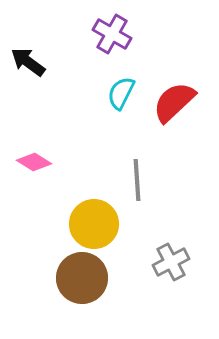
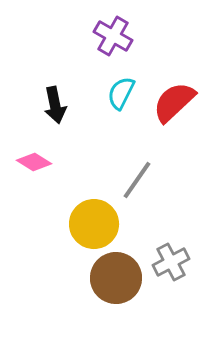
purple cross: moved 1 px right, 2 px down
black arrow: moved 27 px right, 43 px down; rotated 138 degrees counterclockwise
gray line: rotated 39 degrees clockwise
brown circle: moved 34 px right
